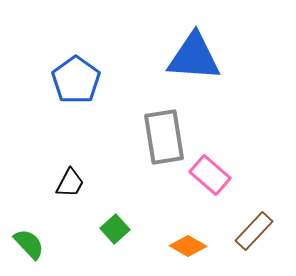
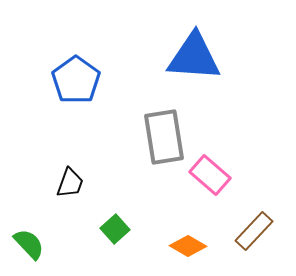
black trapezoid: rotated 8 degrees counterclockwise
